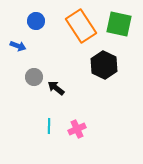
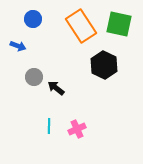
blue circle: moved 3 px left, 2 px up
